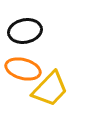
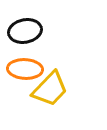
orange ellipse: moved 2 px right; rotated 12 degrees counterclockwise
